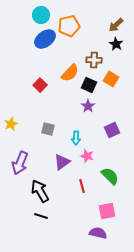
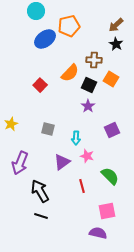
cyan circle: moved 5 px left, 4 px up
